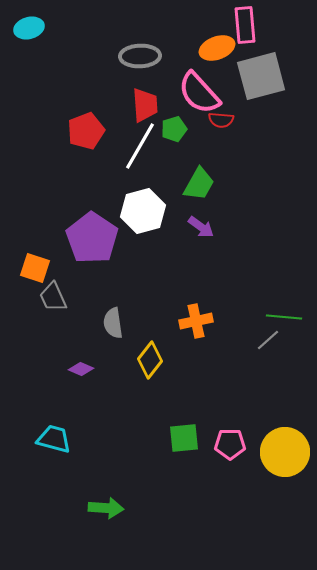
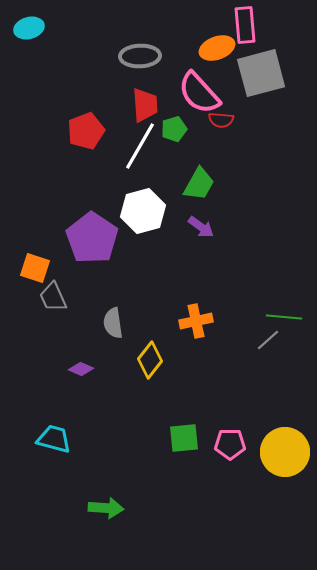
gray square: moved 3 px up
